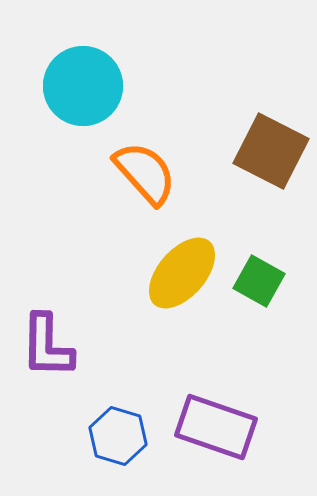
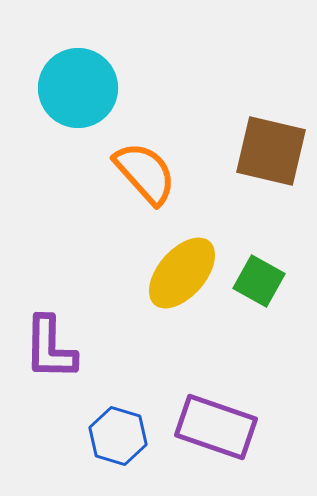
cyan circle: moved 5 px left, 2 px down
brown square: rotated 14 degrees counterclockwise
purple L-shape: moved 3 px right, 2 px down
